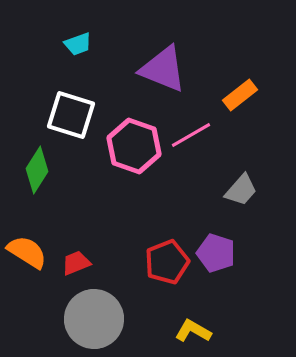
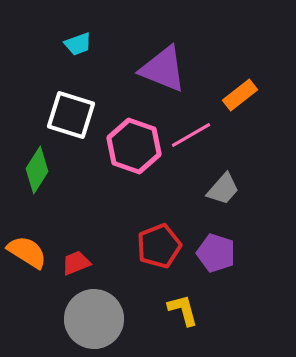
gray trapezoid: moved 18 px left, 1 px up
red pentagon: moved 8 px left, 16 px up
yellow L-shape: moved 10 px left, 21 px up; rotated 45 degrees clockwise
